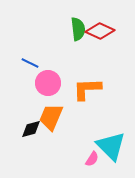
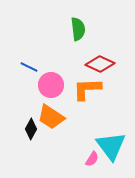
red diamond: moved 33 px down
blue line: moved 1 px left, 4 px down
pink circle: moved 3 px right, 2 px down
orange trapezoid: rotated 80 degrees counterclockwise
black diamond: rotated 45 degrees counterclockwise
cyan triangle: rotated 8 degrees clockwise
